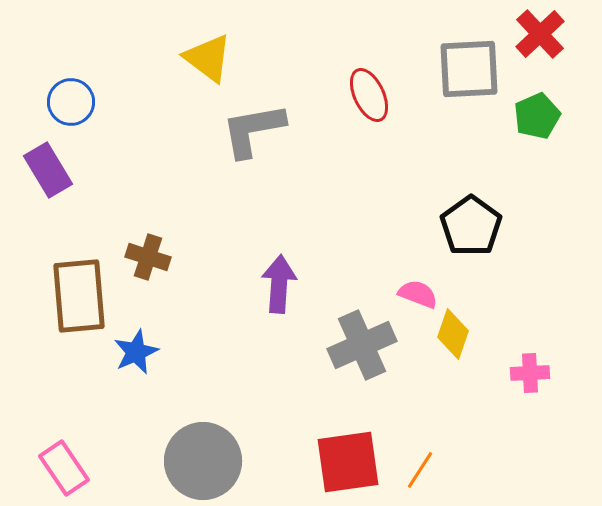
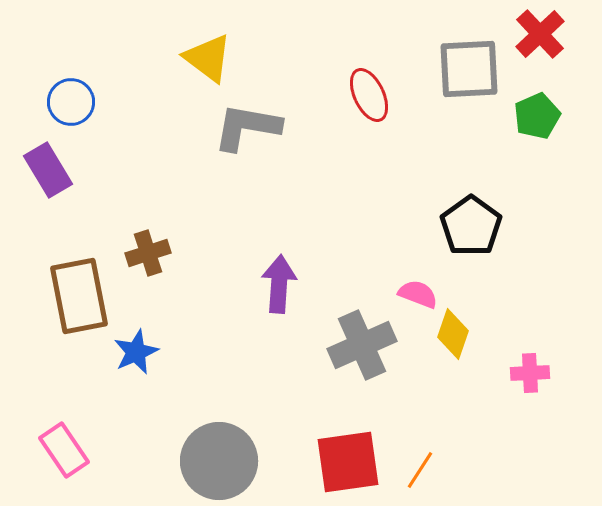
gray L-shape: moved 6 px left, 3 px up; rotated 20 degrees clockwise
brown cross: moved 4 px up; rotated 36 degrees counterclockwise
brown rectangle: rotated 6 degrees counterclockwise
gray circle: moved 16 px right
pink rectangle: moved 18 px up
